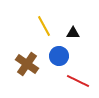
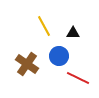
red line: moved 3 px up
